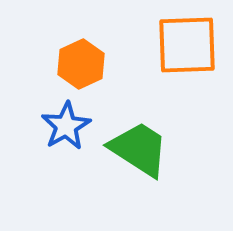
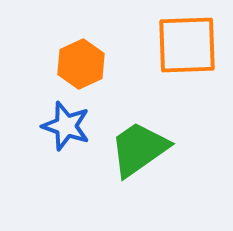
blue star: rotated 24 degrees counterclockwise
green trapezoid: rotated 68 degrees counterclockwise
